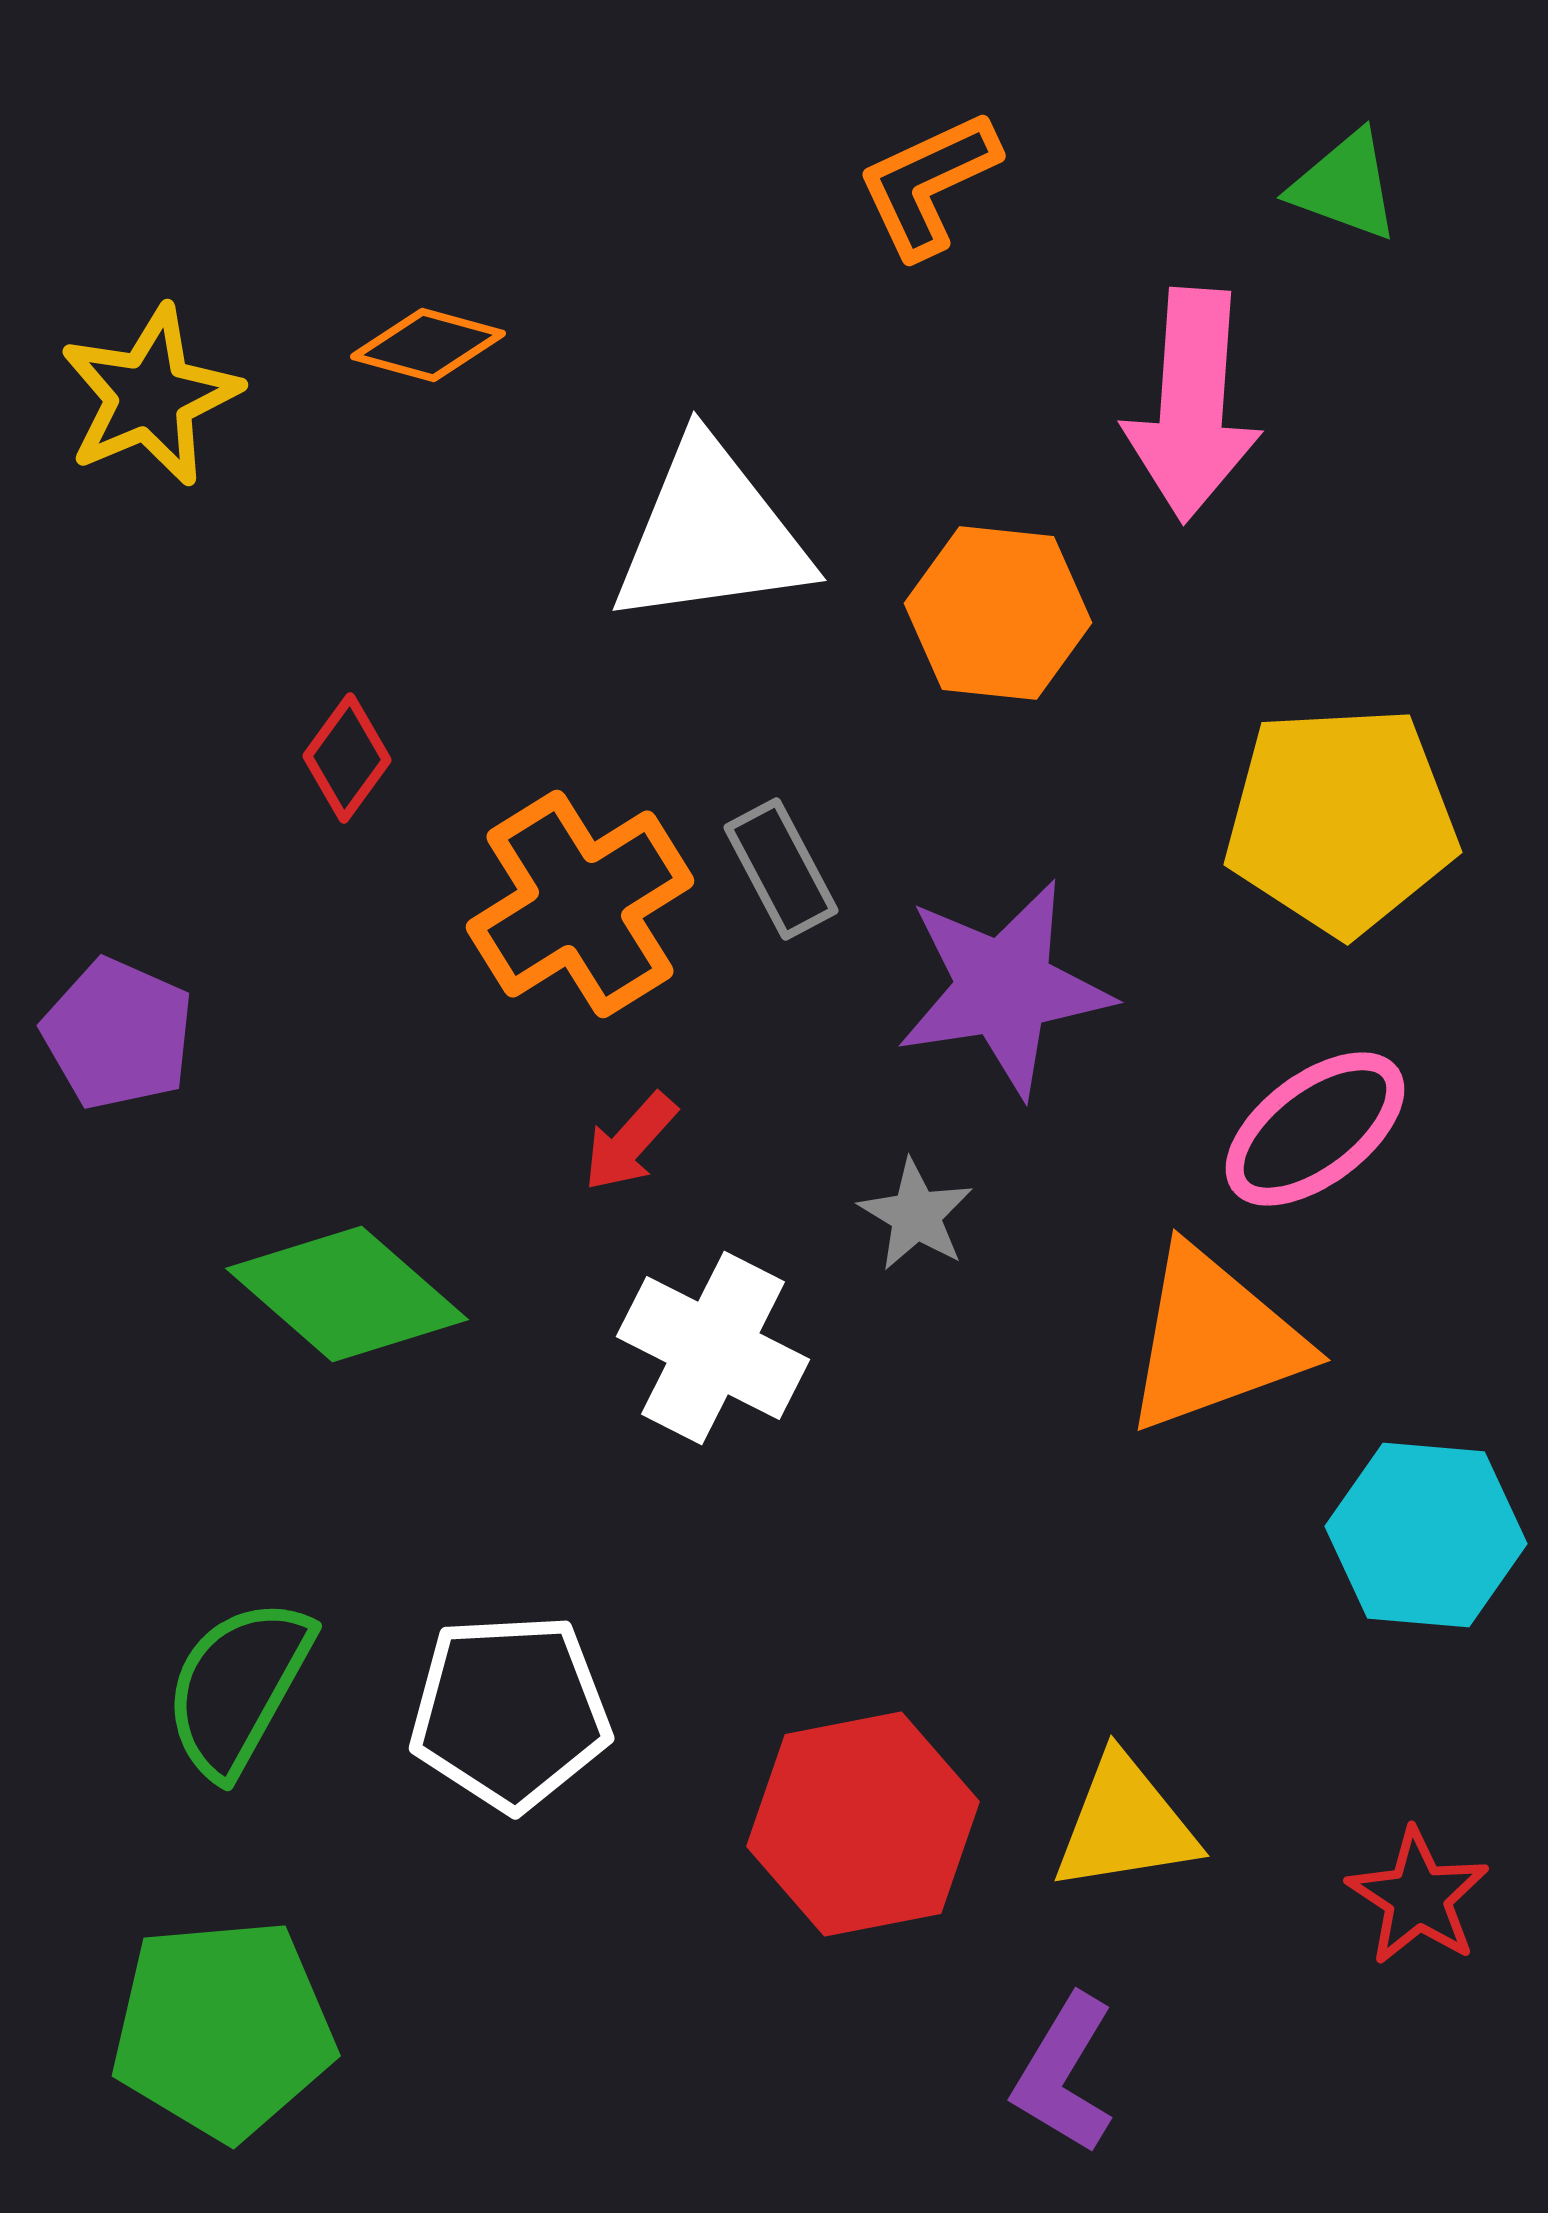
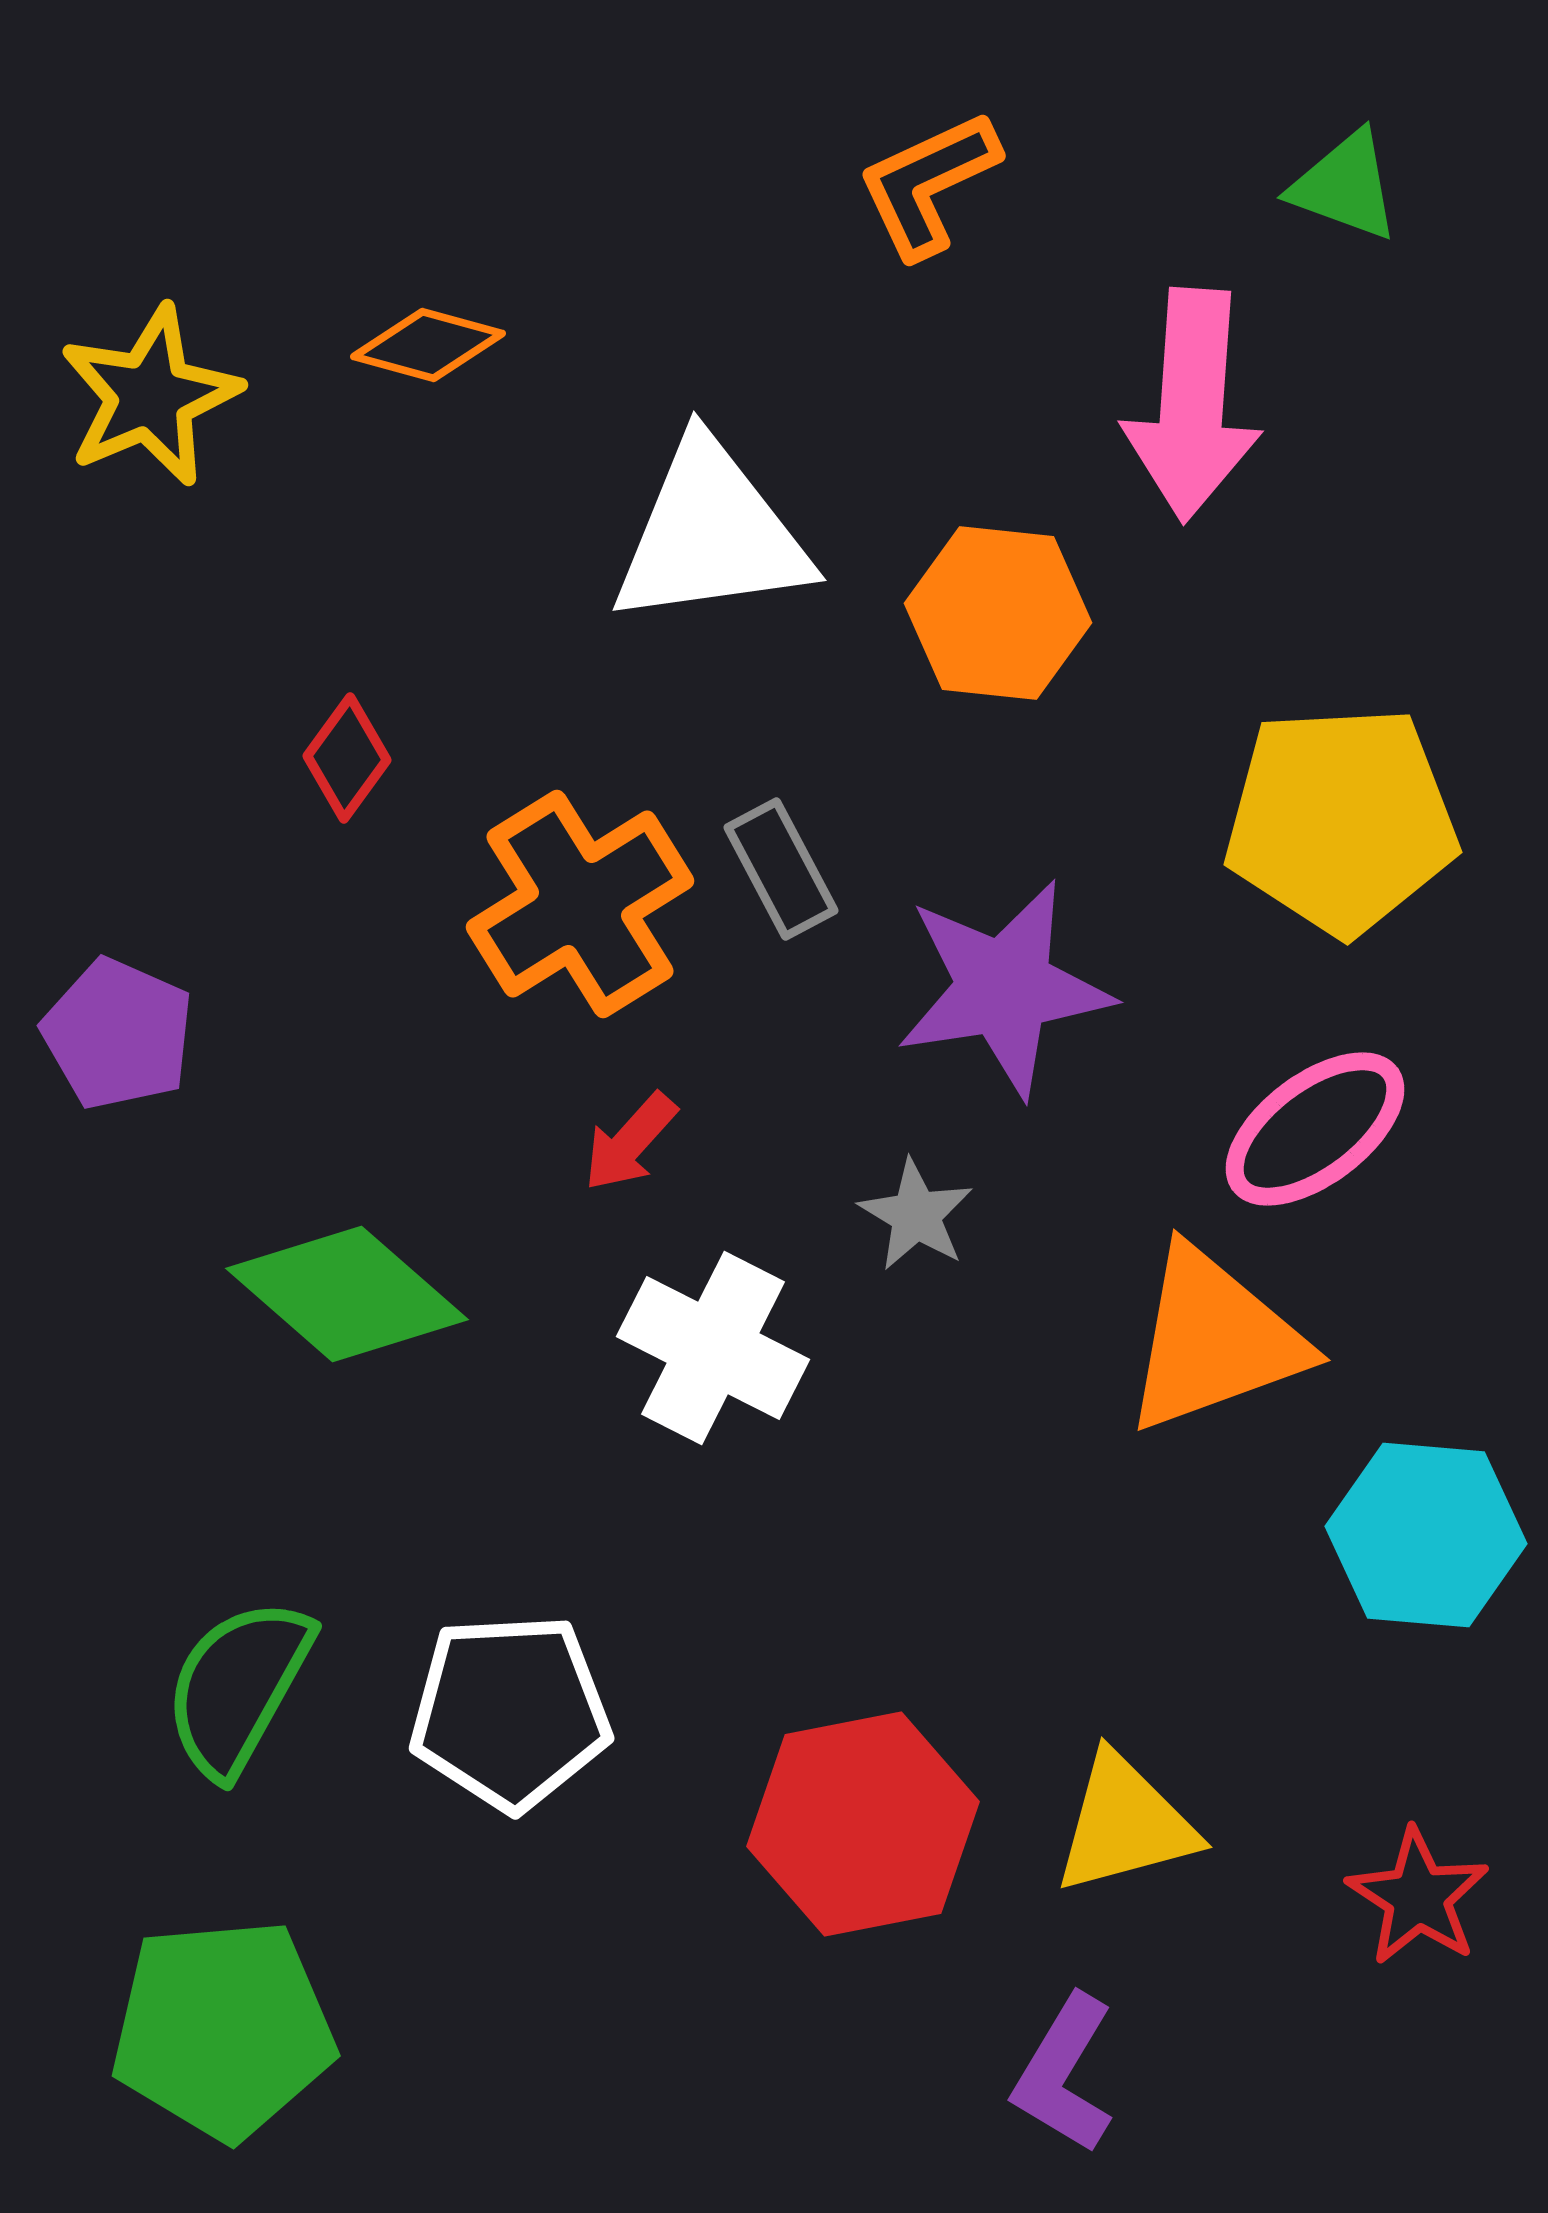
yellow triangle: rotated 6 degrees counterclockwise
